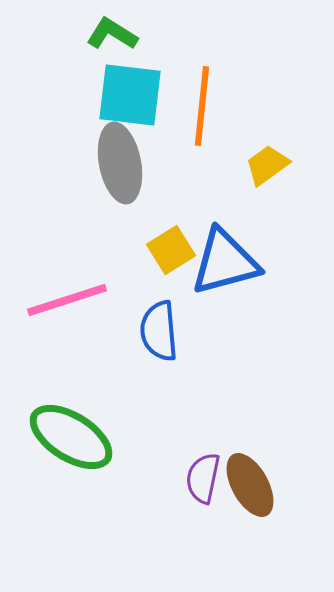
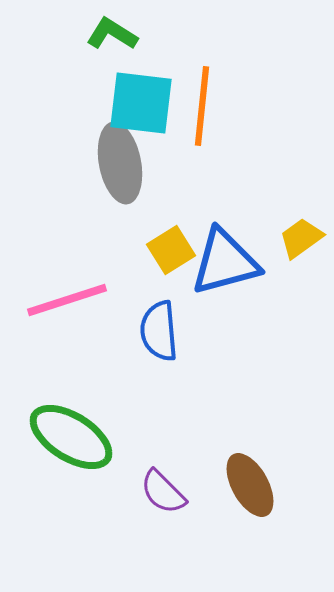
cyan square: moved 11 px right, 8 px down
yellow trapezoid: moved 34 px right, 73 px down
purple semicircle: moved 40 px left, 14 px down; rotated 57 degrees counterclockwise
